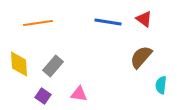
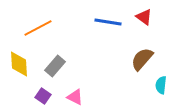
red triangle: moved 2 px up
orange line: moved 5 px down; rotated 20 degrees counterclockwise
brown semicircle: moved 1 px right, 2 px down
gray rectangle: moved 2 px right
pink triangle: moved 4 px left, 3 px down; rotated 18 degrees clockwise
